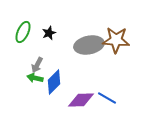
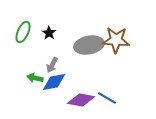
black star: rotated 16 degrees counterclockwise
gray arrow: moved 15 px right
blue diamond: rotated 35 degrees clockwise
purple diamond: rotated 12 degrees clockwise
